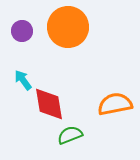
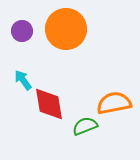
orange circle: moved 2 px left, 2 px down
orange semicircle: moved 1 px left, 1 px up
green semicircle: moved 15 px right, 9 px up
